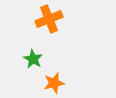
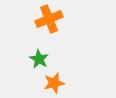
green star: moved 6 px right
